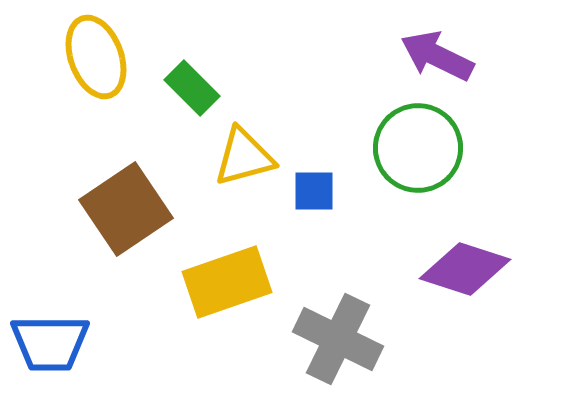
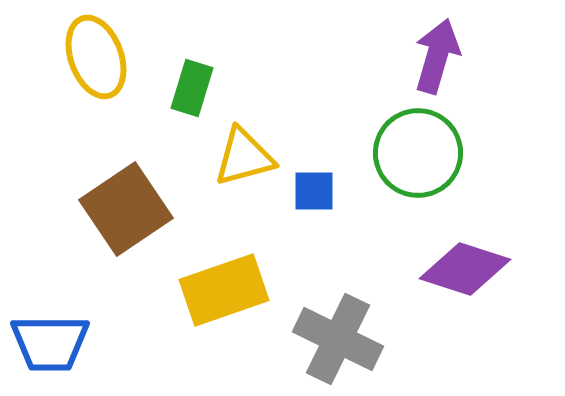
purple arrow: rotated 80 degrees clockwise
green rectangle: rotated 62 degrees clockwise
green circle: moved 5 px down
yellow rectangle: moved 3 px left, 8 px down
